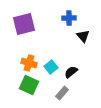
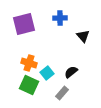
blue cross: moved 9 px left
cyan square: moved 4 px left, 6 px down
